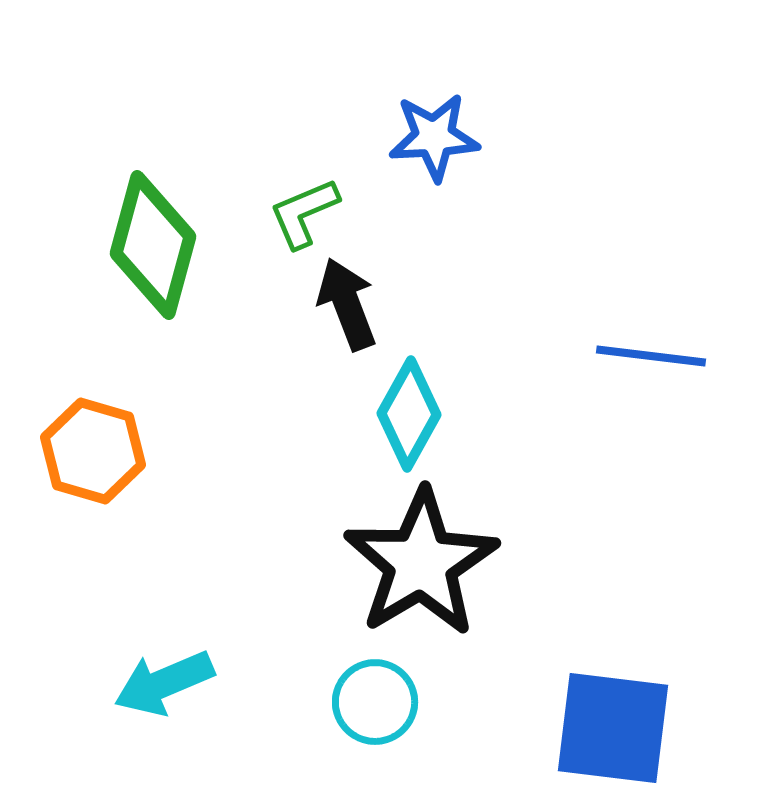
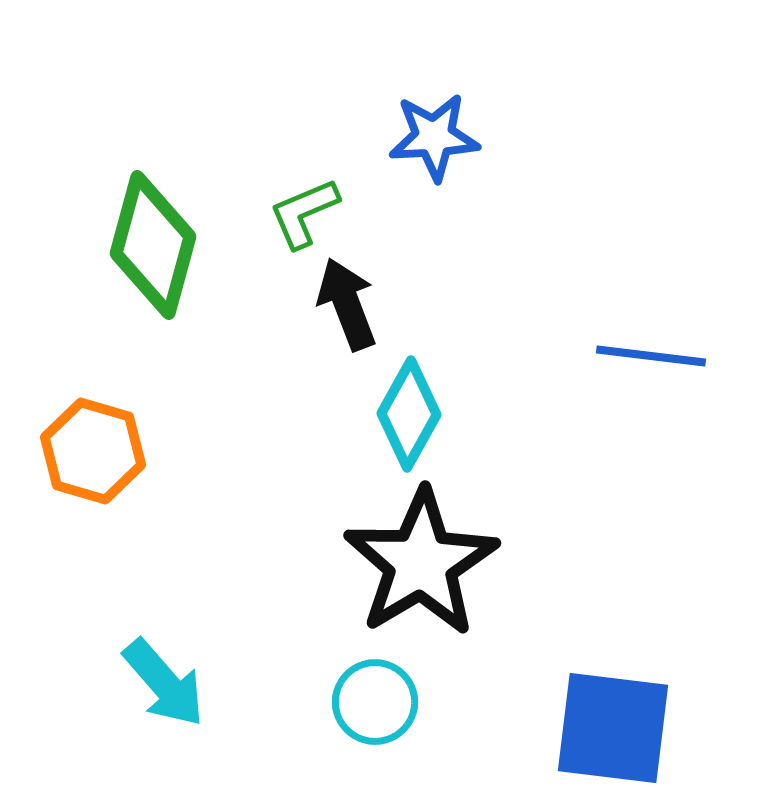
cyan arrow: rotated 108 degrees counterclockwise
